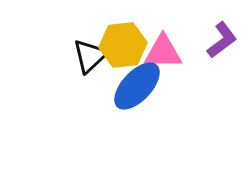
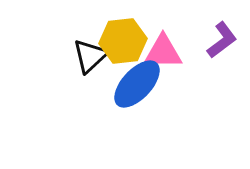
yellow hexagon: moved 4 px up
blue ellipse: moved 2 px up
